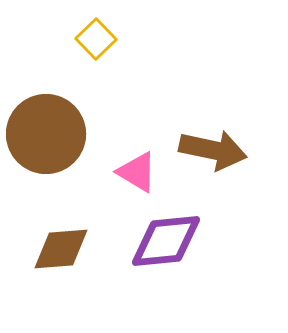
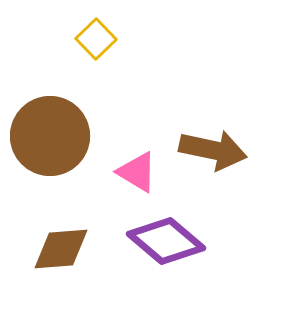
brown circle: moved 4 px right, 2 px down
purple diamond: rotated 46 degrees clockwise
